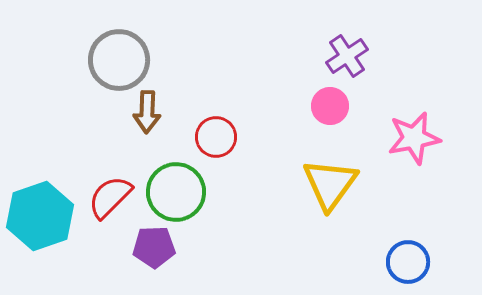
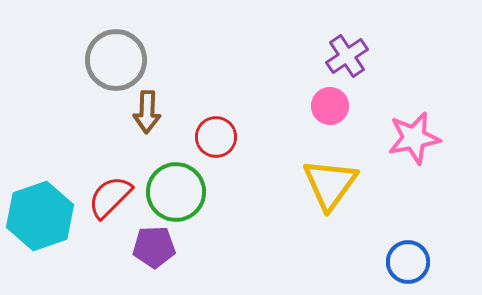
gray circle: moved 3 px left
